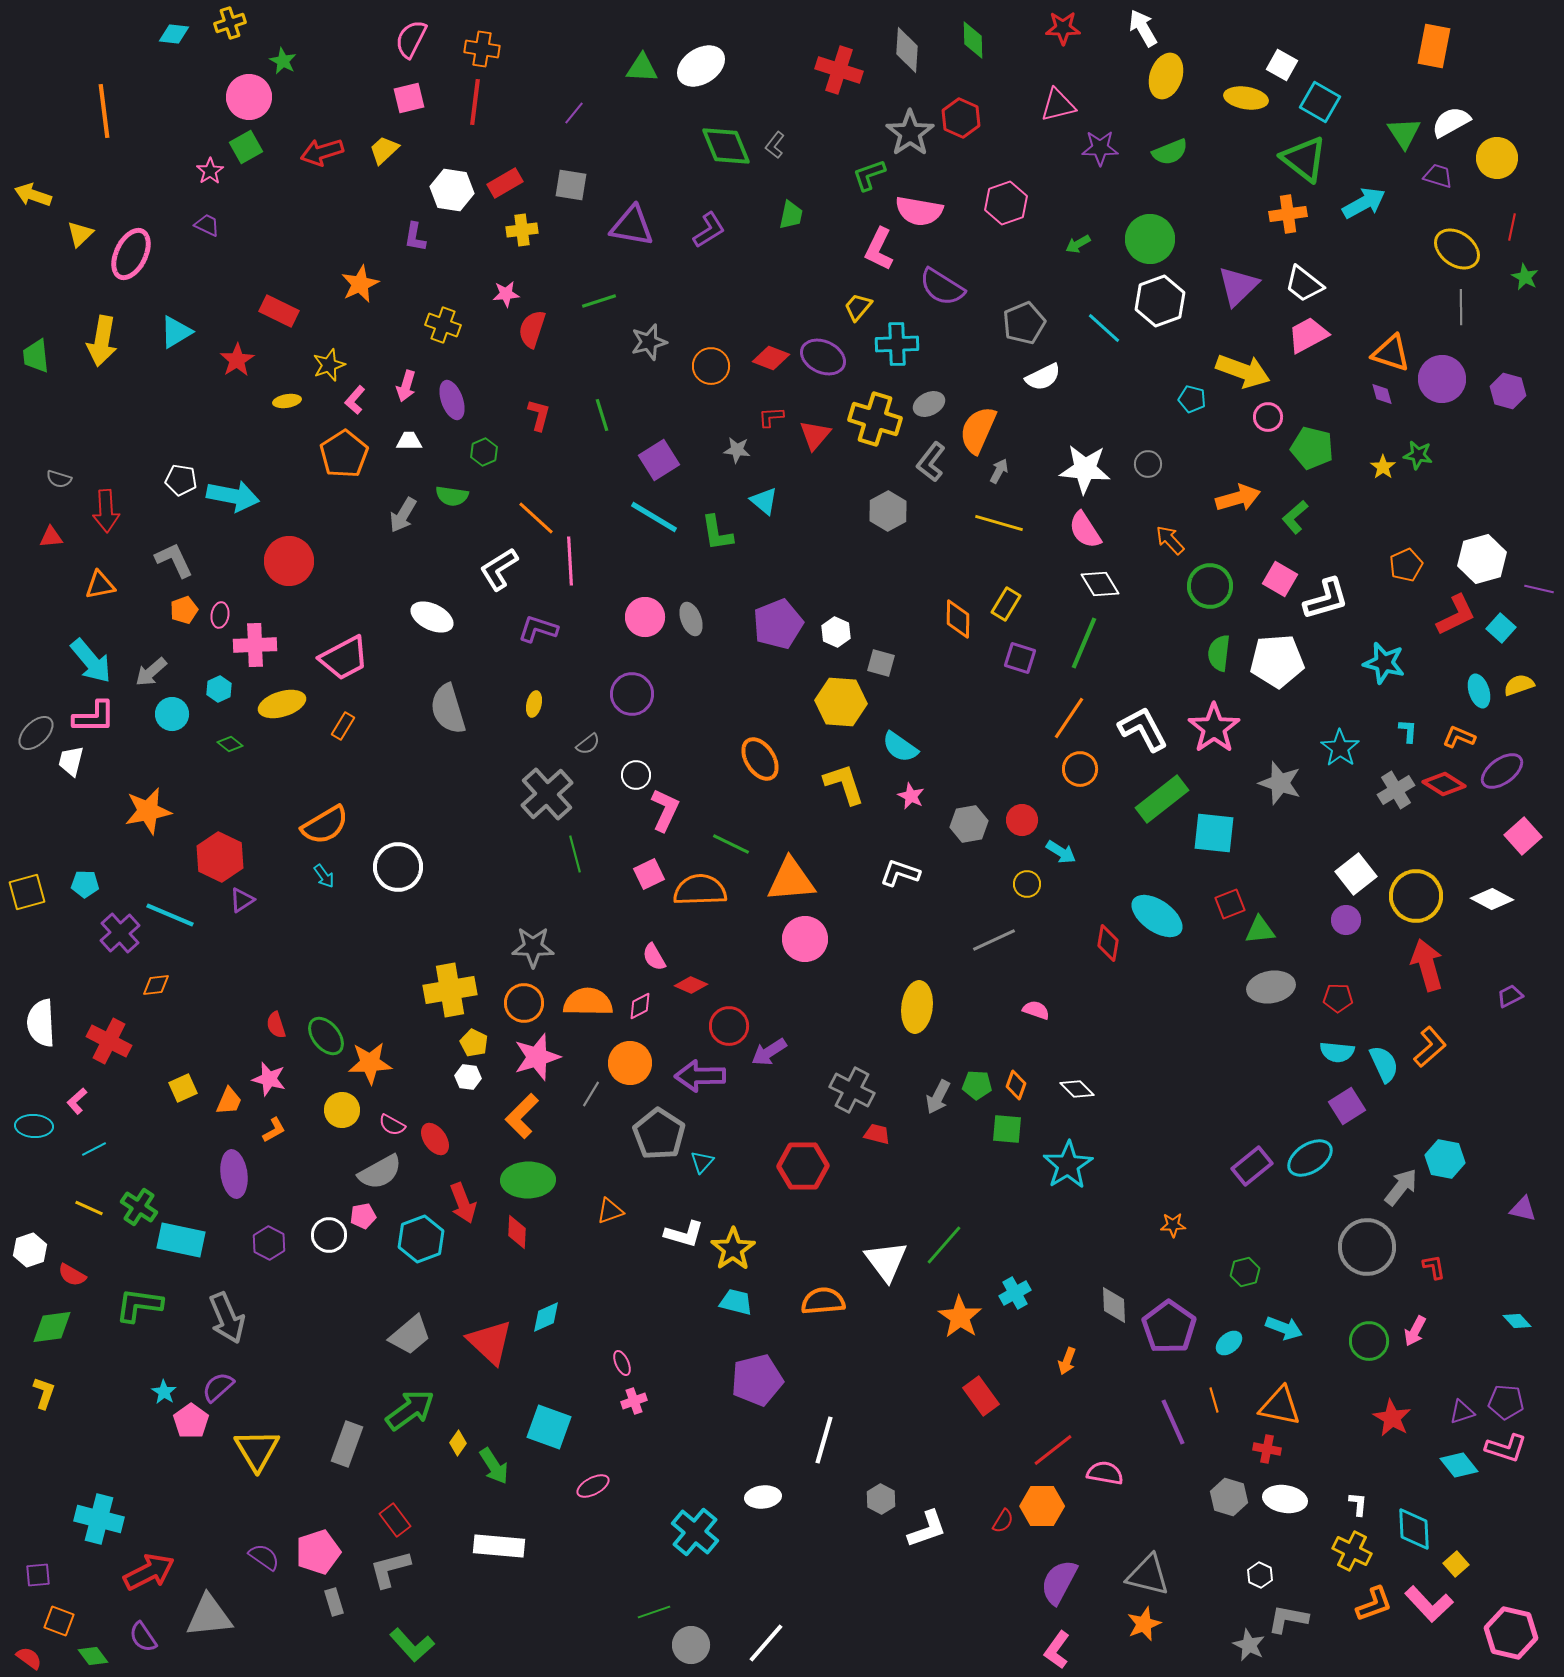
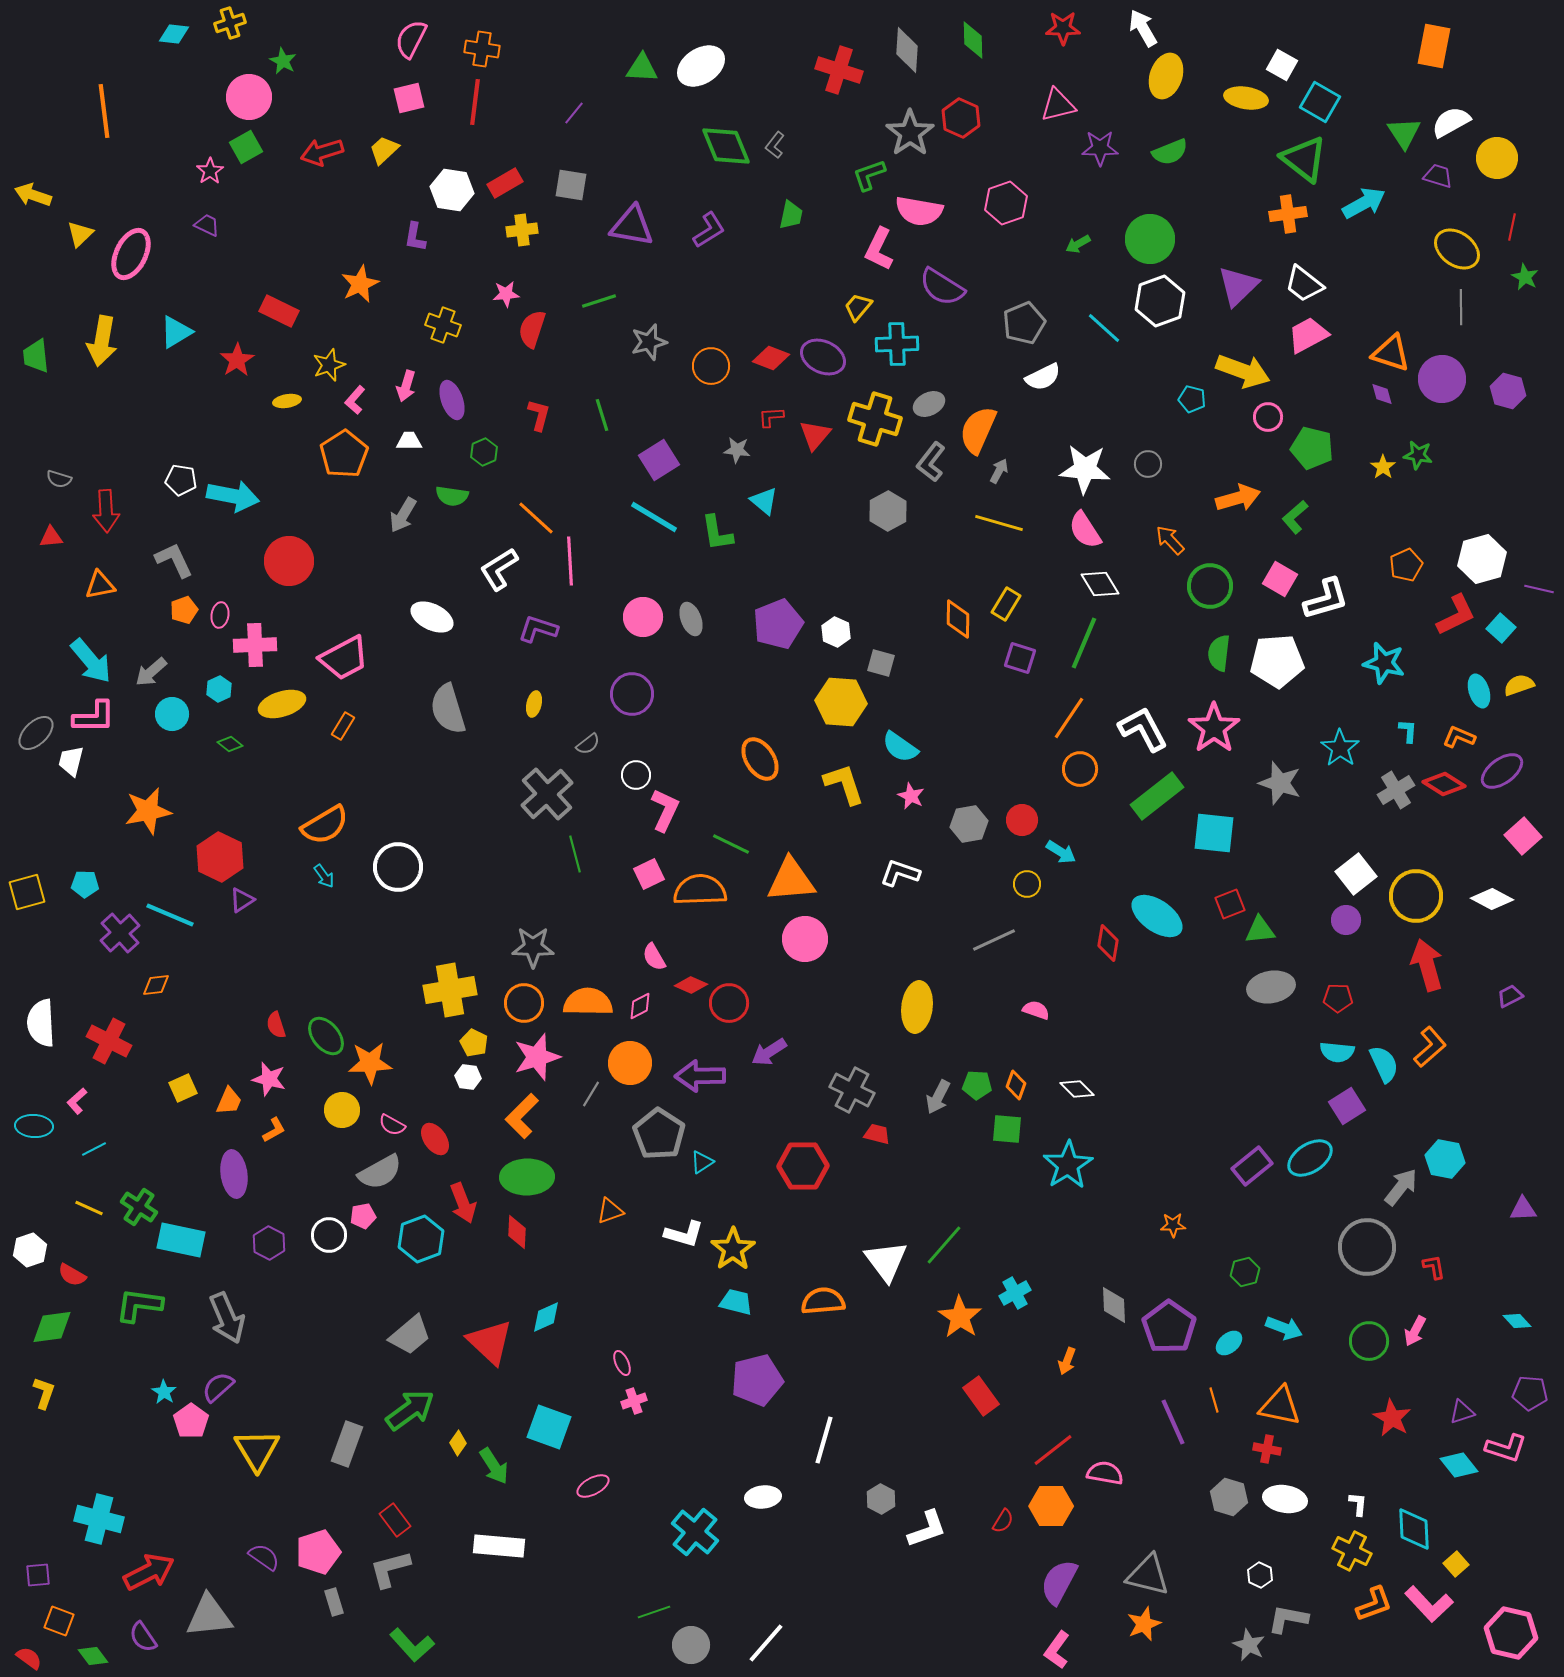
pink circle at (645, 617): moved 2 px left
green rectangle at (1162, 799): moved 5 px left, 3 px up
red circle at (729, 1026): moved 23 px up
cyan triangle at (702, 1162): rotated 15 degrees clockwise
green ellipse at (528, 1180): moved 1 px left, 3 px up
purple triangle at (1523, 1209): rotated 16 degrees counterclockwise
purple pentagon at (1506, 1402): moved 24 px right, 9 px up
orange hexagon at (1042, 1506): moved 9 px right
